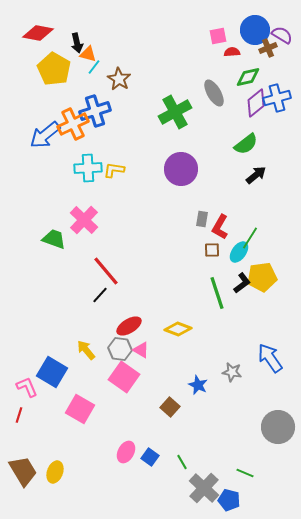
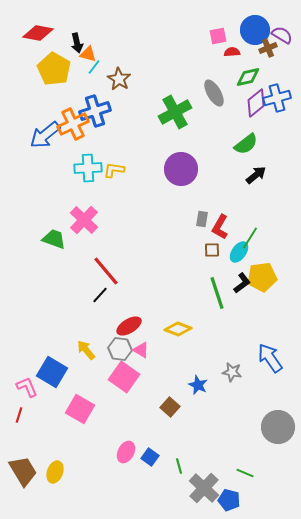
green line at (182, 462): moved 3 px left, 4 px down; rotated 14 degrees clockwise
